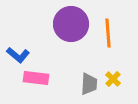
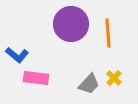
blue L-shape: moved 1 px left
yellow cross: moved 1 px right, 1 px up
gray trapezoid: rotated 40 degrees clockwise
